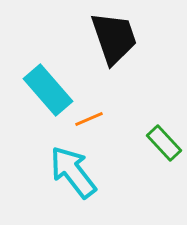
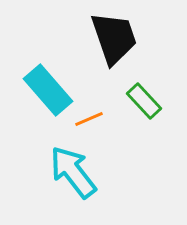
green rectangle: moved 20 px left, 42 px up
